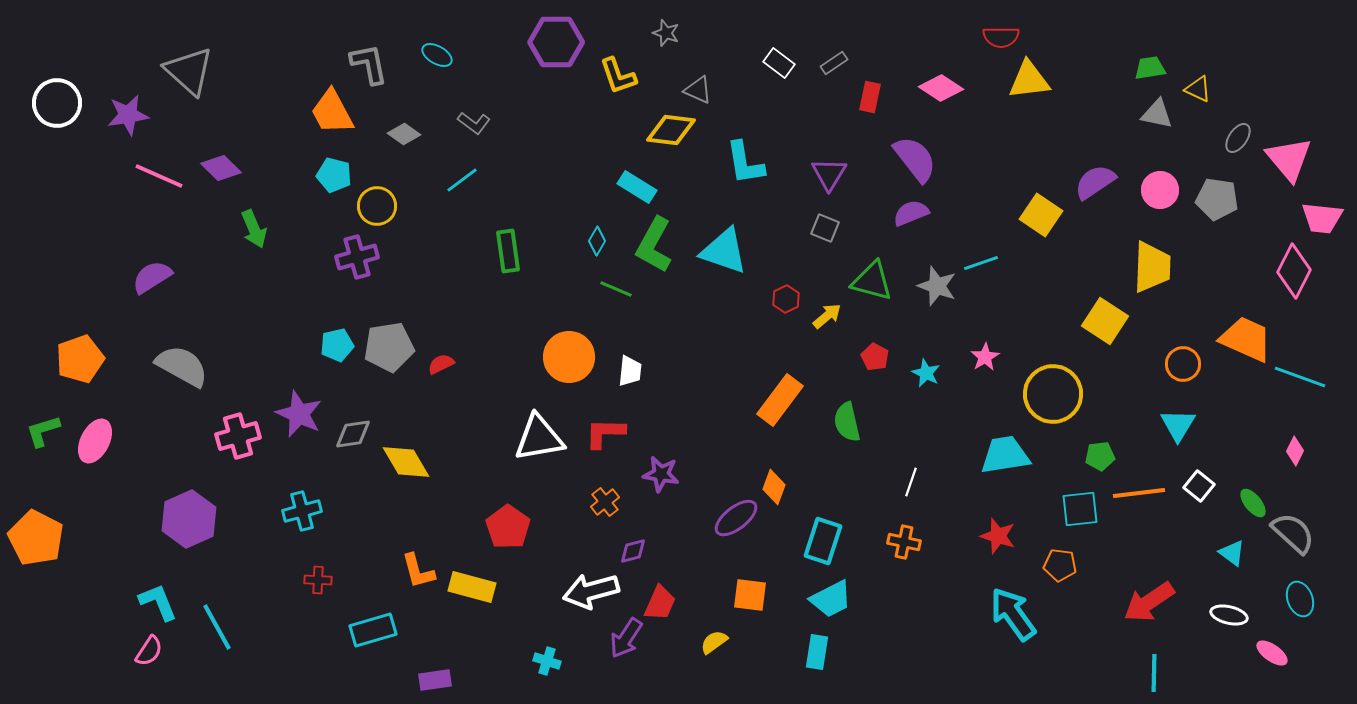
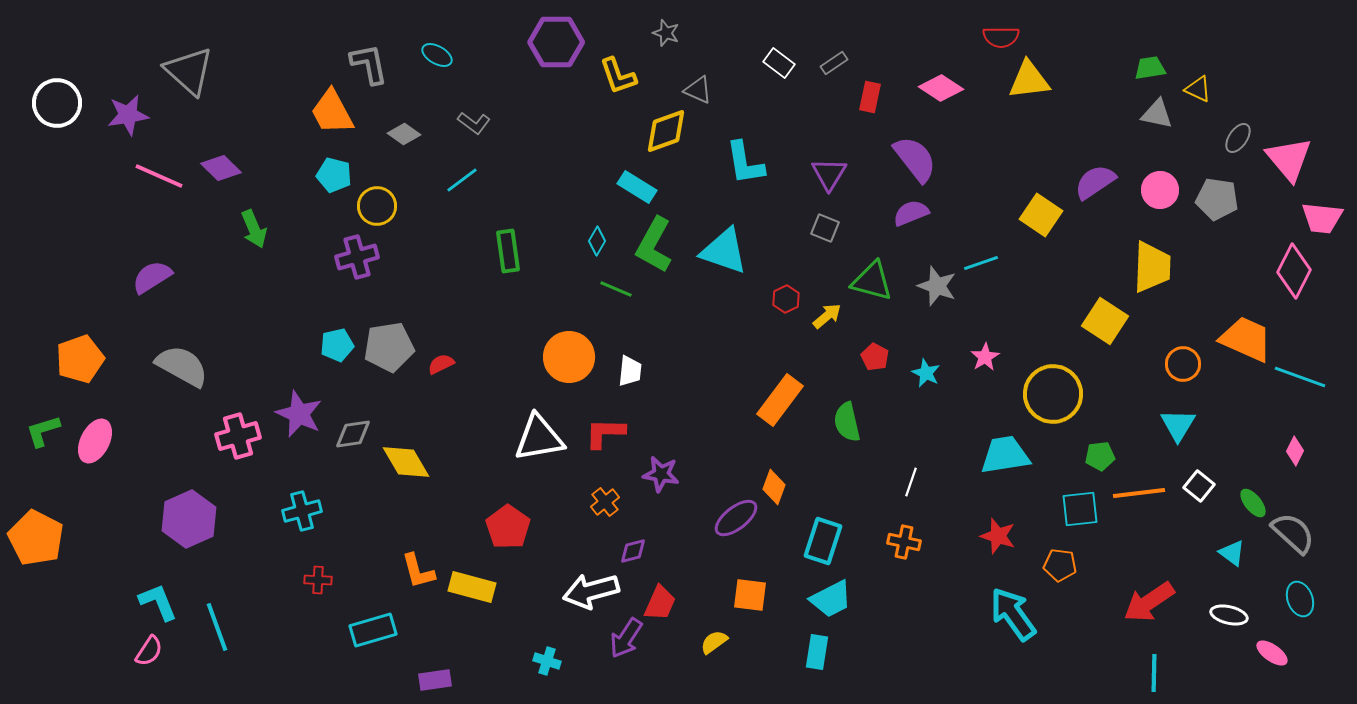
yellow diamond at (671, 130): moved 5 px left, 1 px down; rotated 27 degrees counterclockwise
cyan line at (217, 627): rotated 9 degrees clockwise
